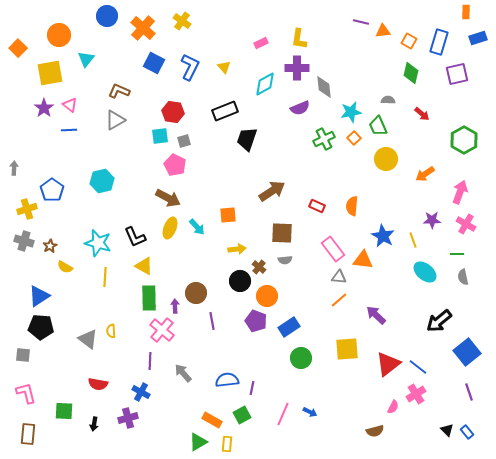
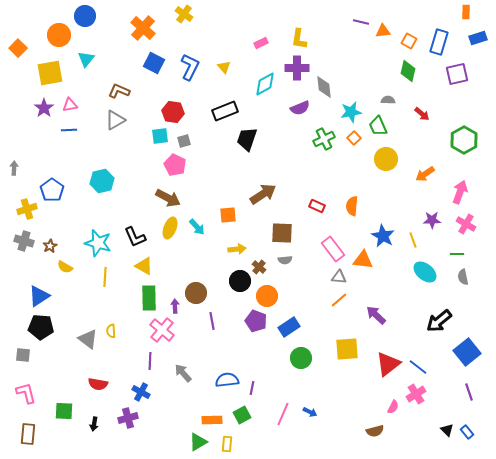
blue circle at (107, 16): moved 22 px left
yellow cross at (182, 21): moved 2 px right, 7 px up
green diamond at (411, 73): moved 3 px left, 2 px up
pink triangle at (70, 105): rotated 49 degrees counterclockwise
brown arrow at (272, 191): moved 9 px left, 3 px down
orange rectangle at (212, 420): rotated 30 degrees counterclockwise
